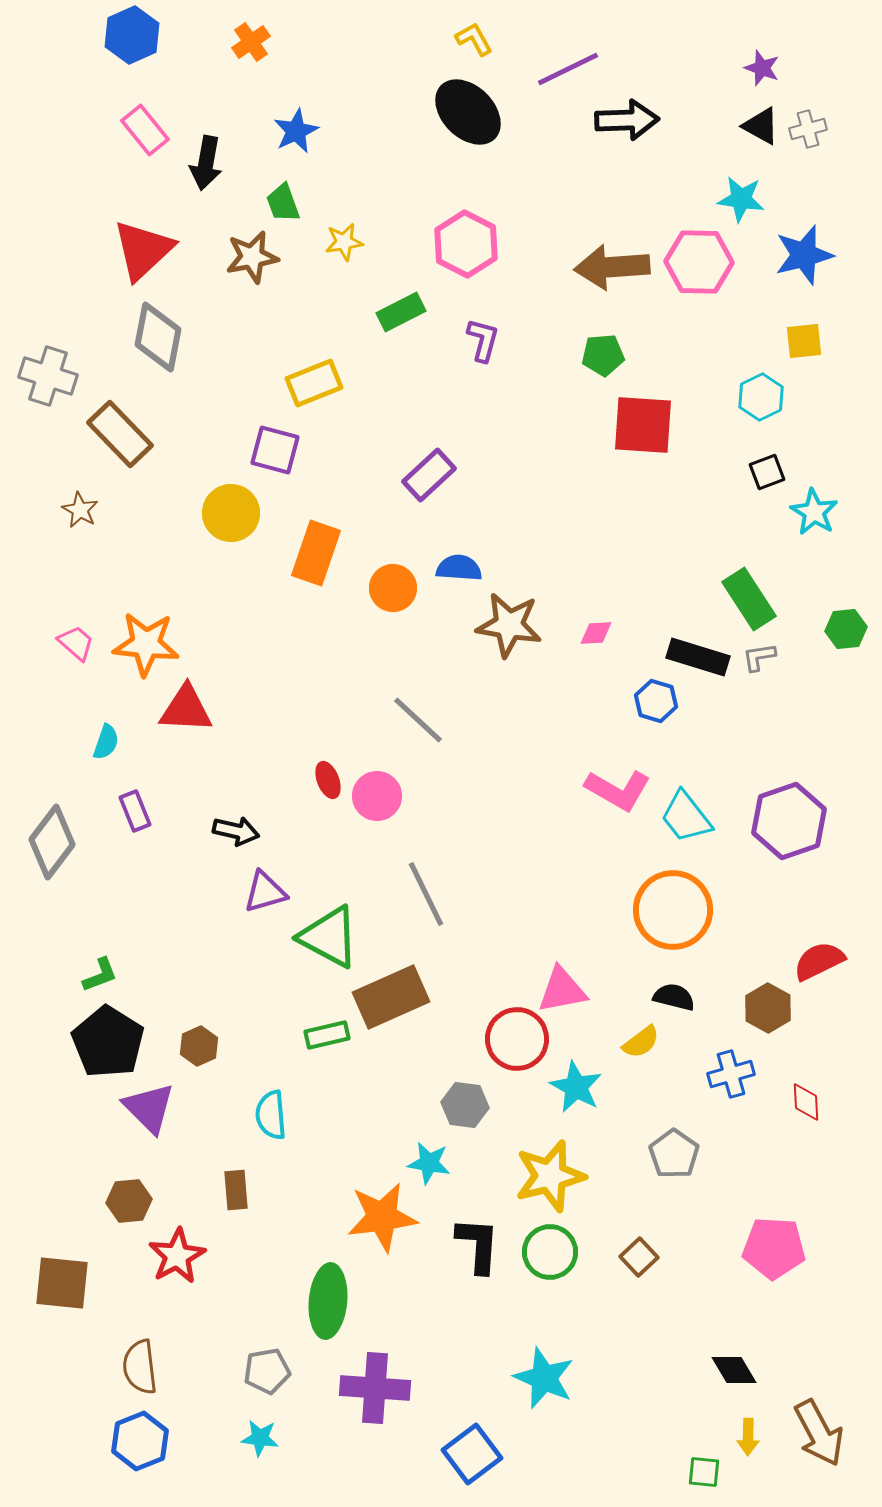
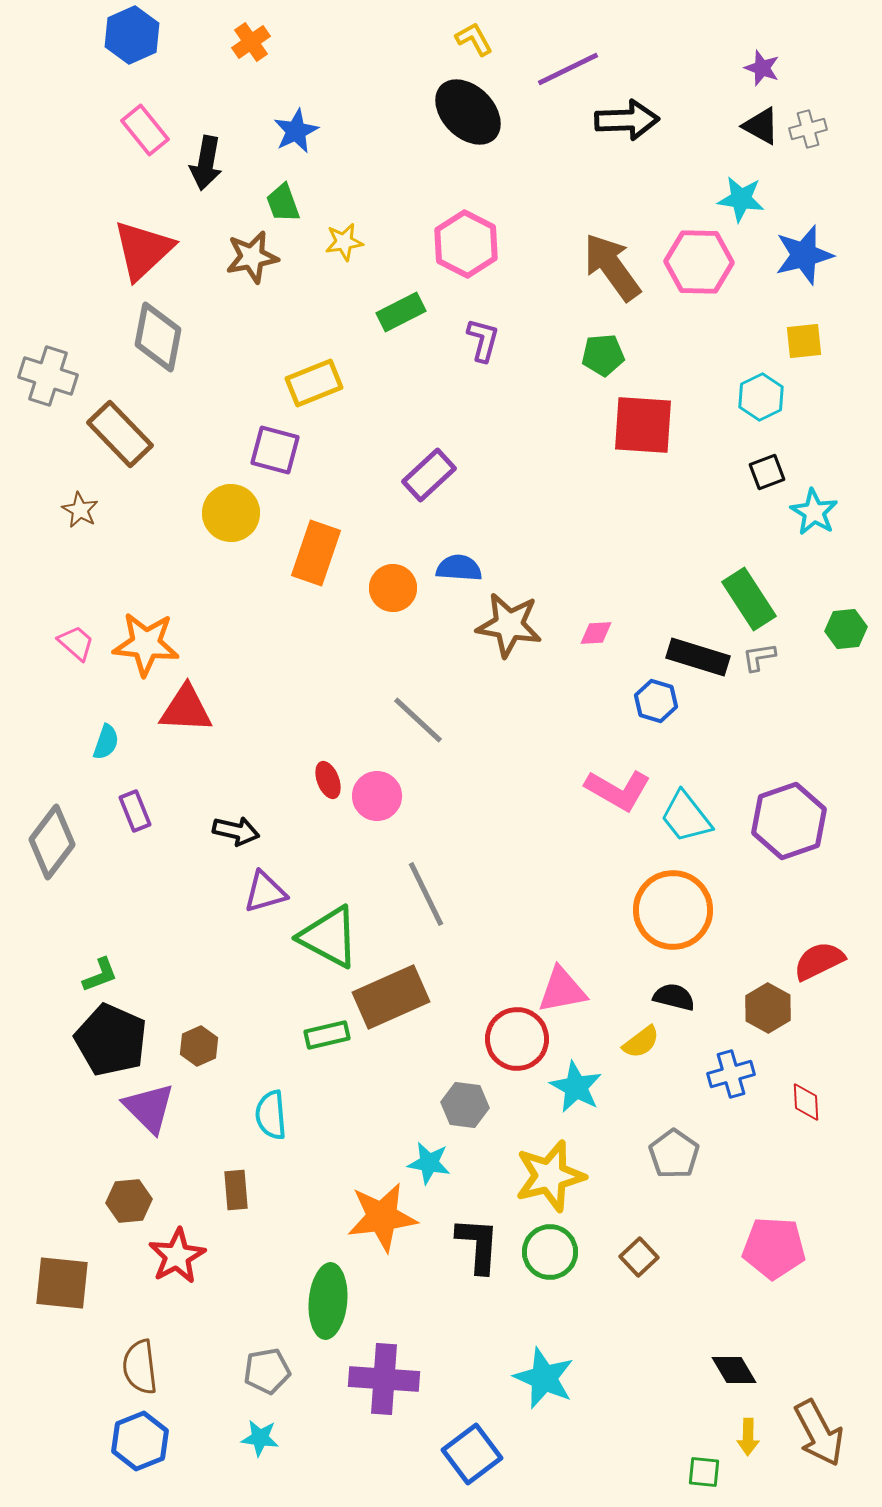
brown arrow at (612, 267): rotated 58 degrees clockwise
black pentagon at (108, 1042): moved 3 px right, 2 px up; rotated 8 degrees counterclockwise
purple cross at (375, 1388): moved 9 px right, 9 px up
